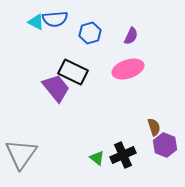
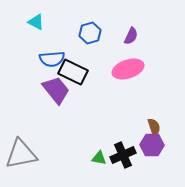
blue semicircle: moved 3 px left, 40 px down
purple trapezoid: moved 2 px down
purple hexagon: moved 13 px left; rotated 20 degrees counterclockwise
gray triangle: rotated 44 degrees clockwise
green triangle: moved 2 px right; rotated 28 degrees counterclockwise
